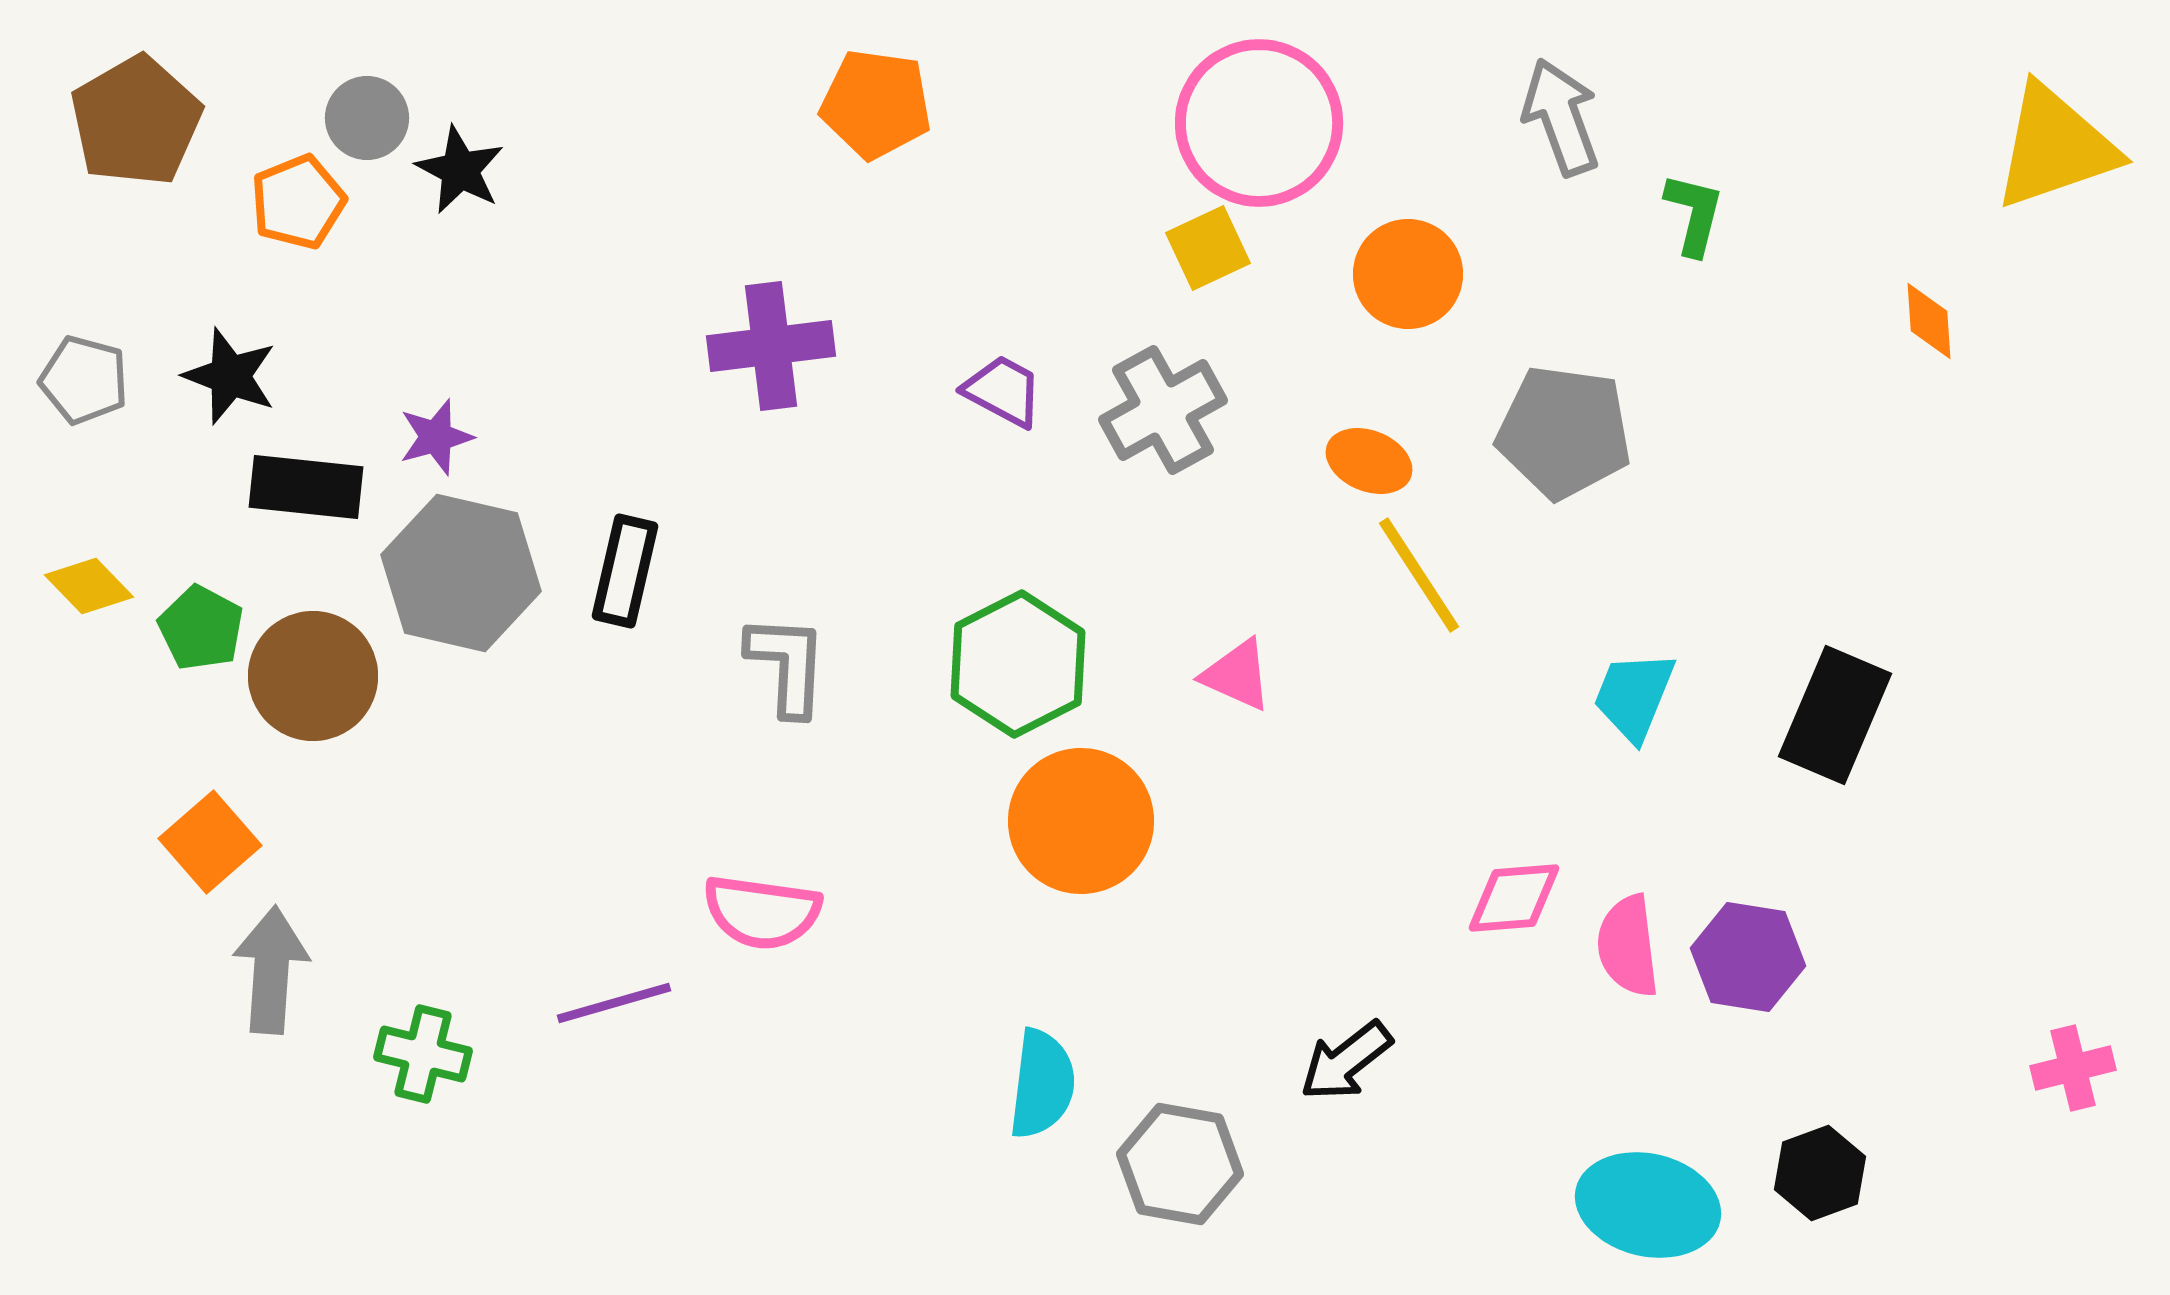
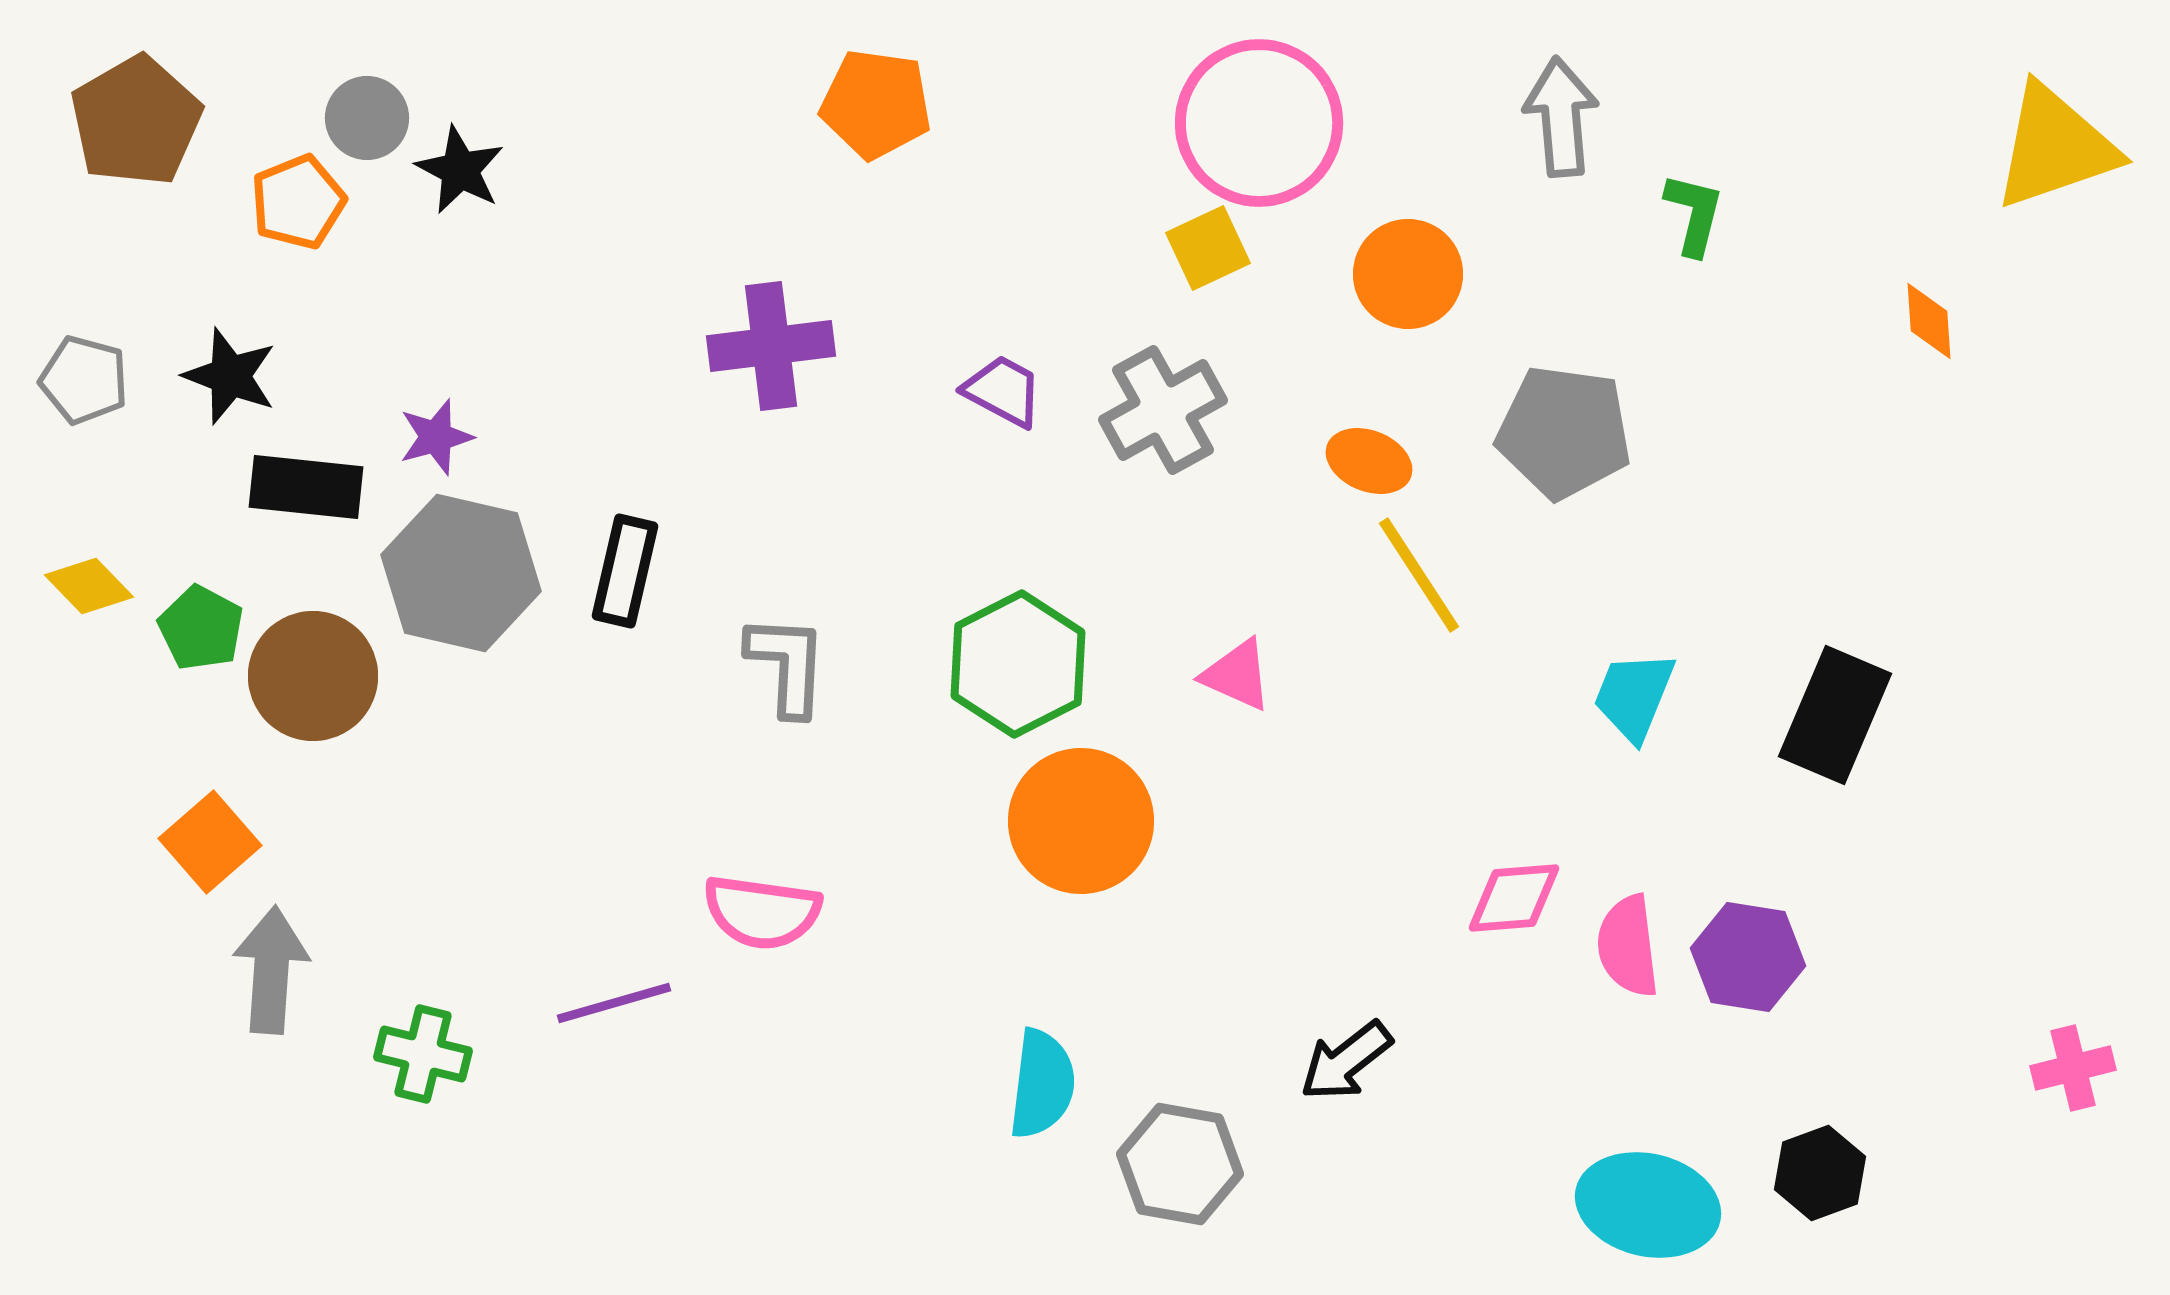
gray arrow at (1561, 117): rotated 15 degrees clockwise
